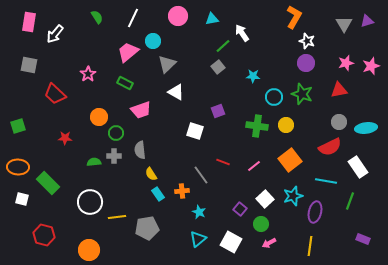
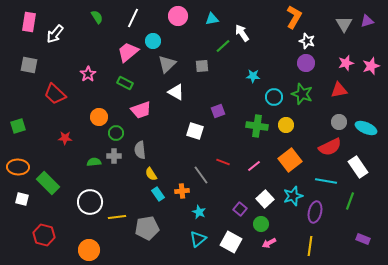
gray square at (218, 67): moved 16 px left, 1 px up; rotated 32 degrees clockwise
cyan ellipse at (366, 128): rotated 30 degrees clockwise
